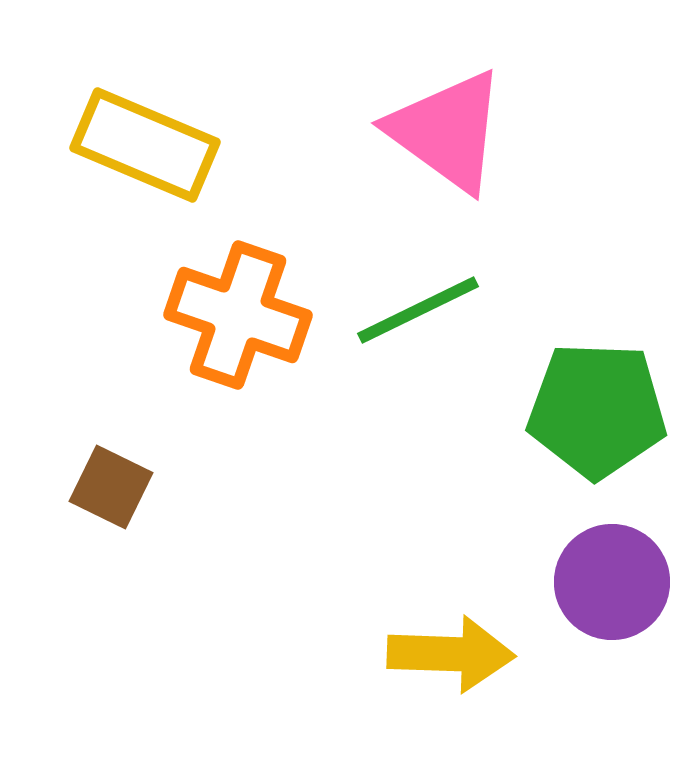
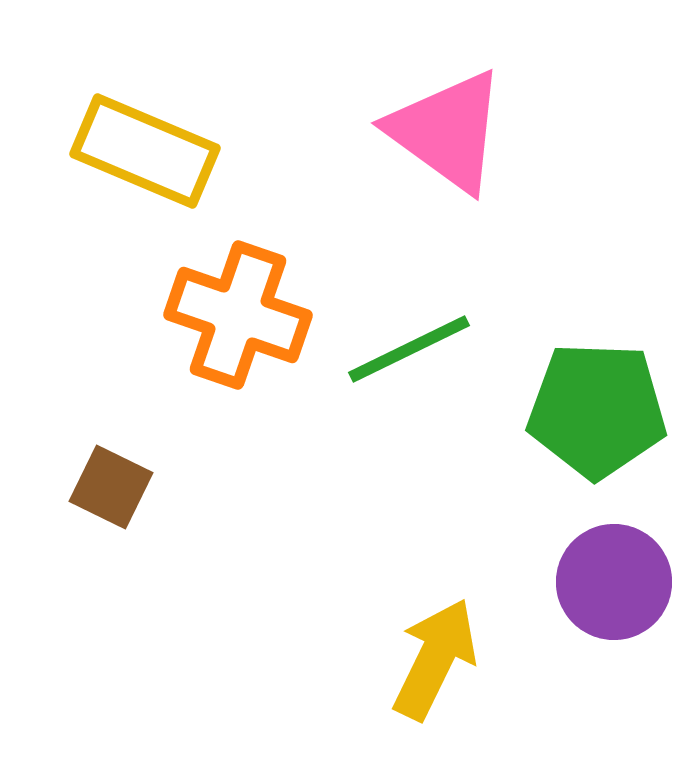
yellow rectangle: moved 6 px down
green line: moved 9 px left, 39 px down
purple circle: moved 2 px right
yellow arrow: moved 16 px left, 5 px down; rotated 66 degrees counterclockwise
